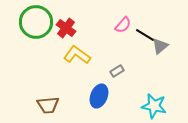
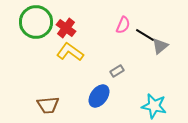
pink semicircle: rotated 18 degrees counterclockwise
yellow L-shape: moved 7 px left, 3 px up
blue ellipse: rotated 15 degrees clockwise
